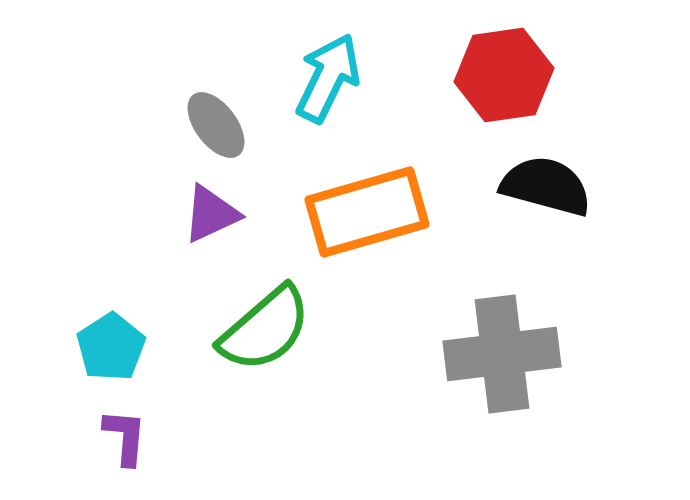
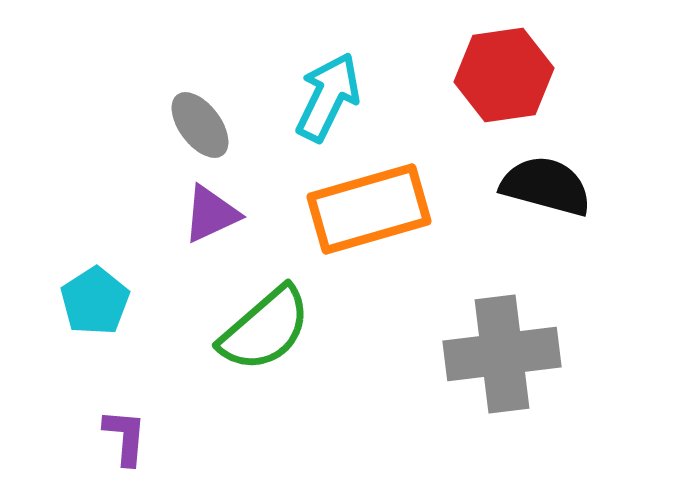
cyan arrow: moved 19 px down
gray ellipse: moved 16 px left
orange rectangle: moved 2 px right, 3 px up
cyan pentagon: moved 16 px left, 46 px up
